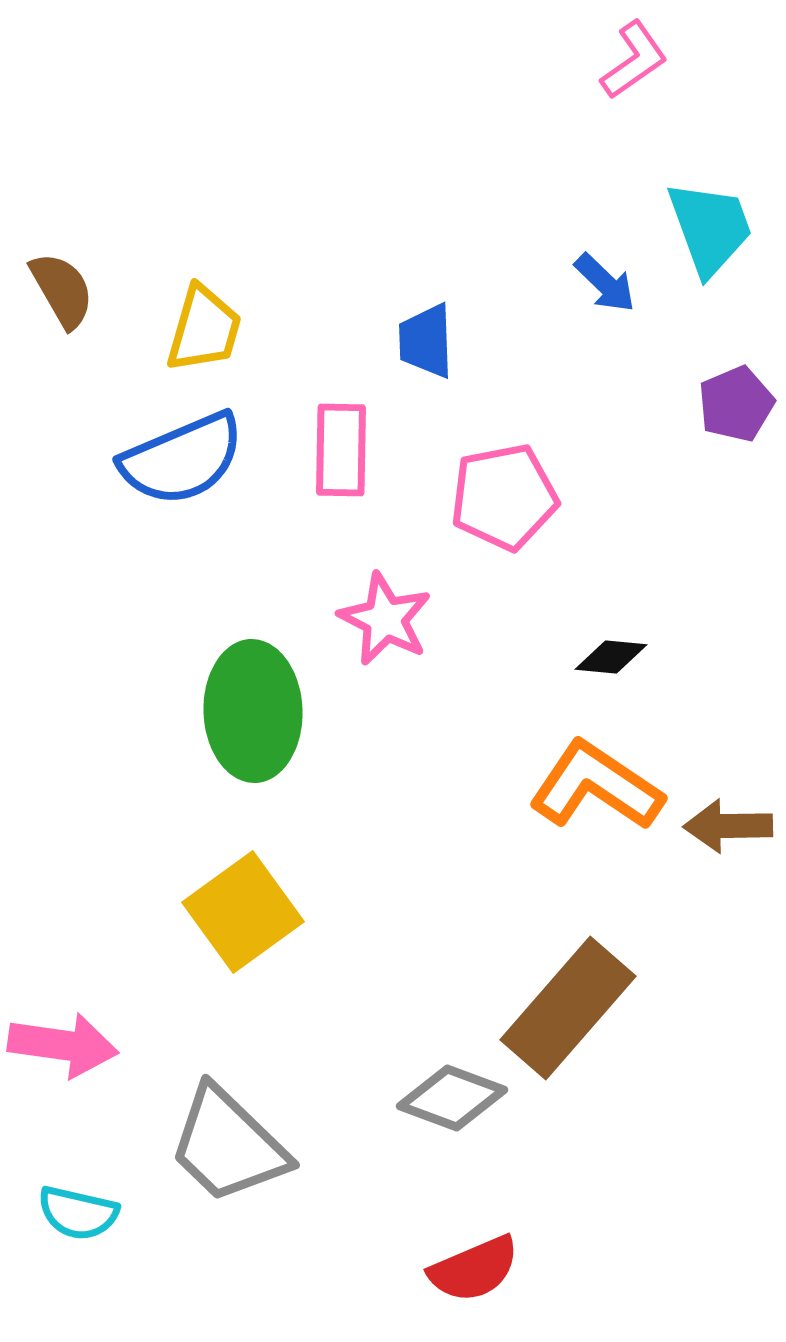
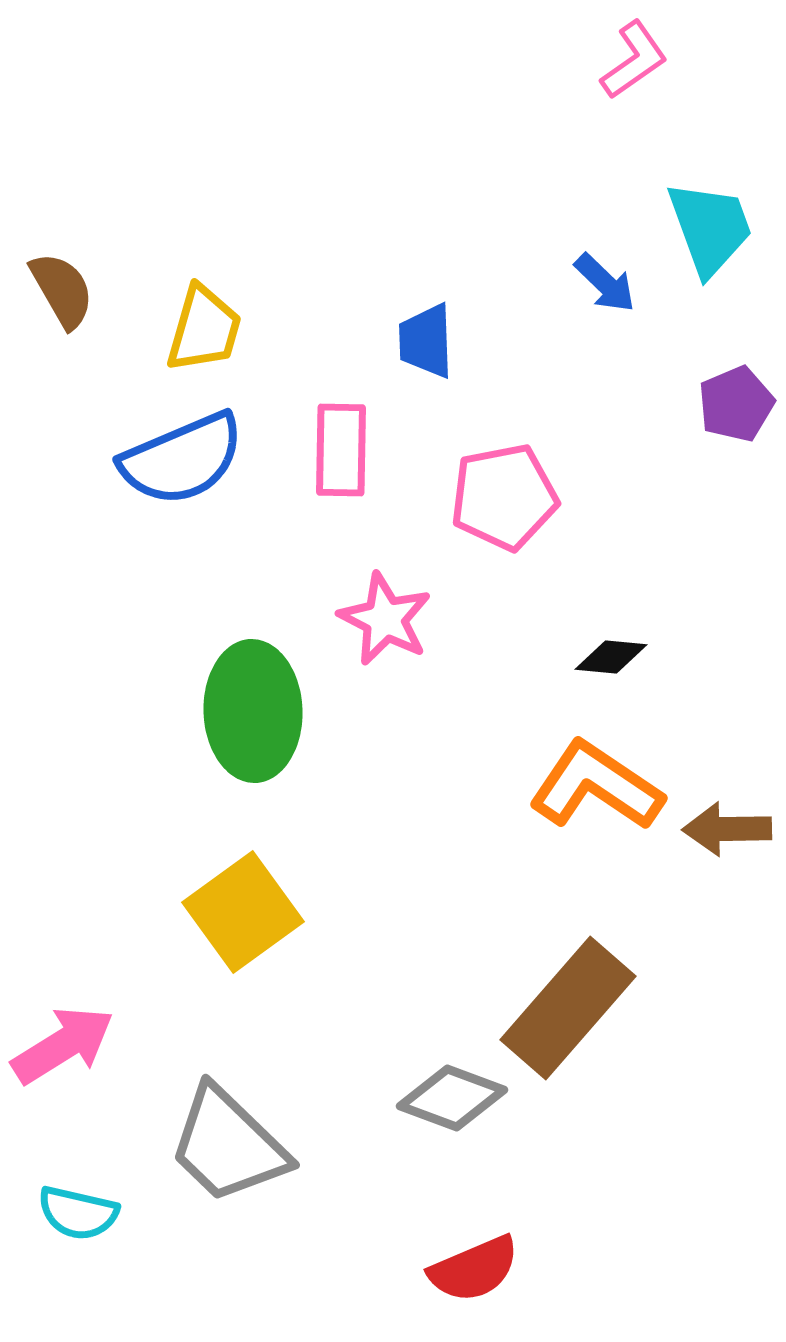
brown arrow: moved 1 px left, 3 px down
pink arrow: rotated 40 degrees counterclockwise
